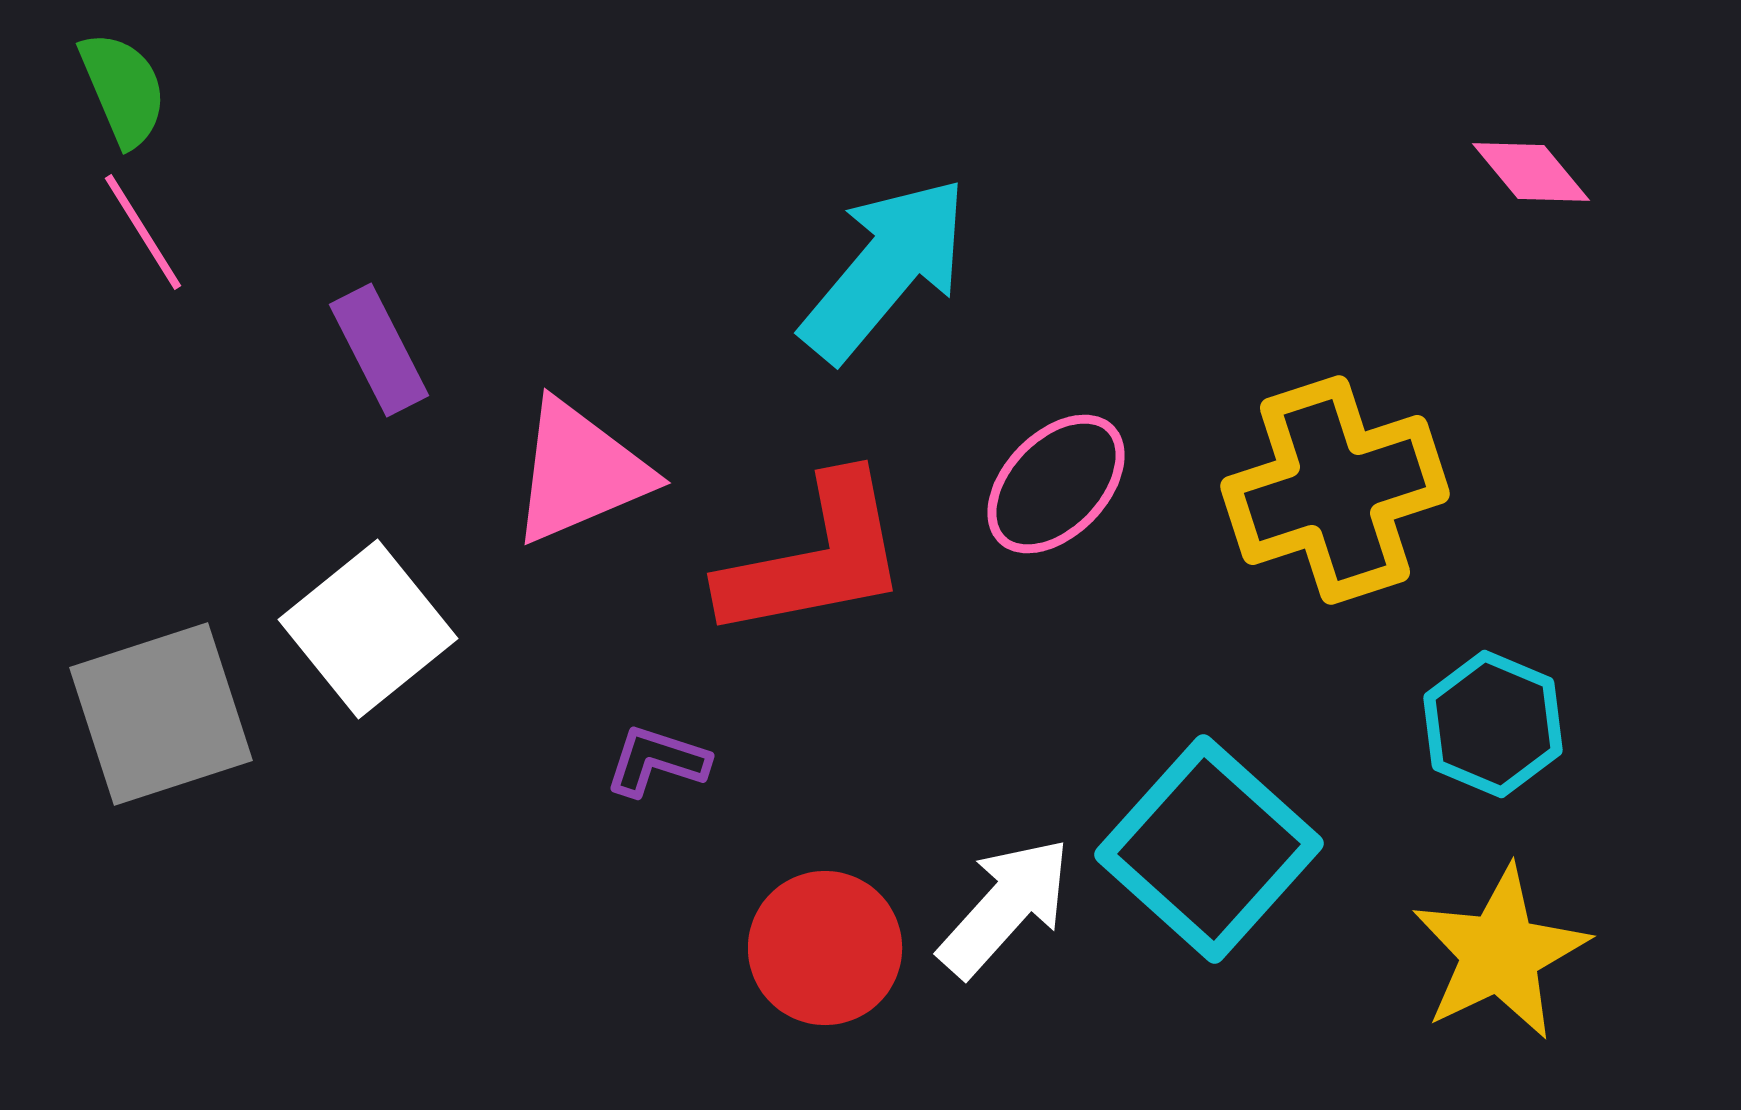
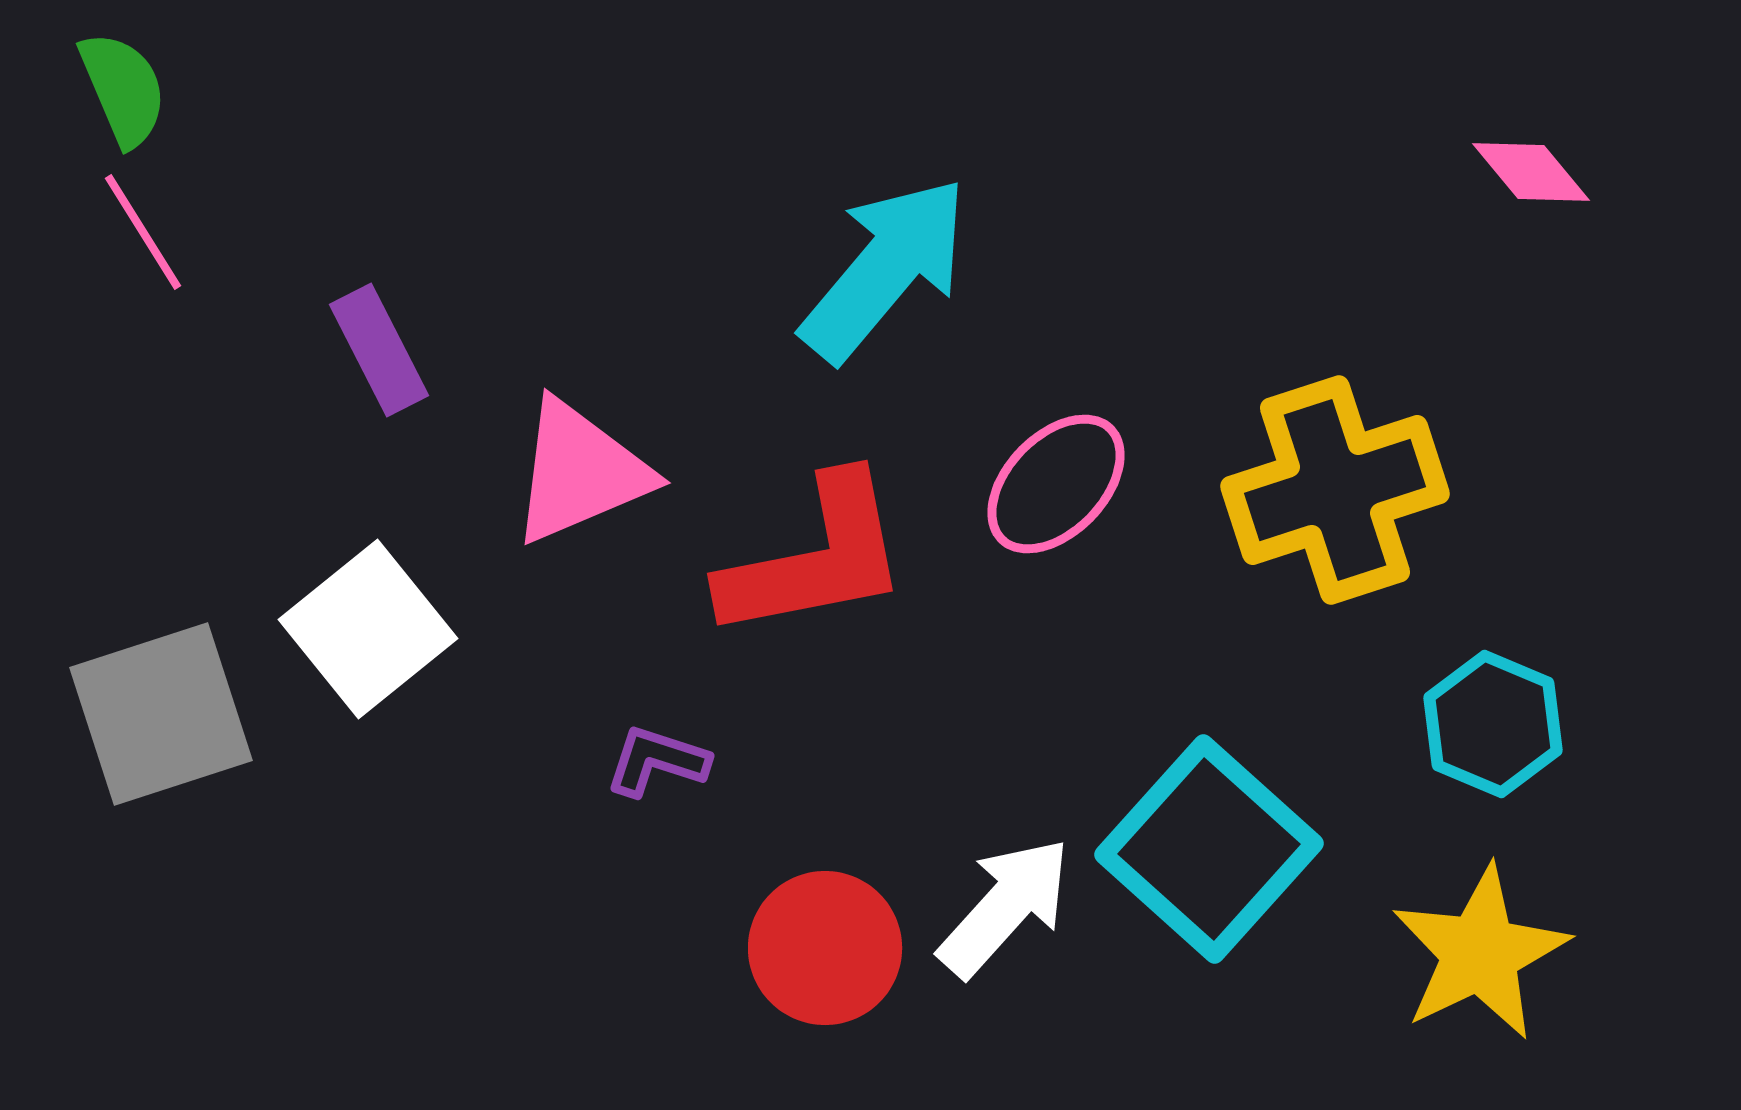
yellow star: moved 20 px left
